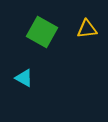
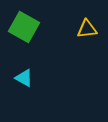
green square: moved 18 px left, 5 px up
